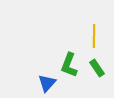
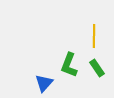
blue triangle: moved 3 px left
